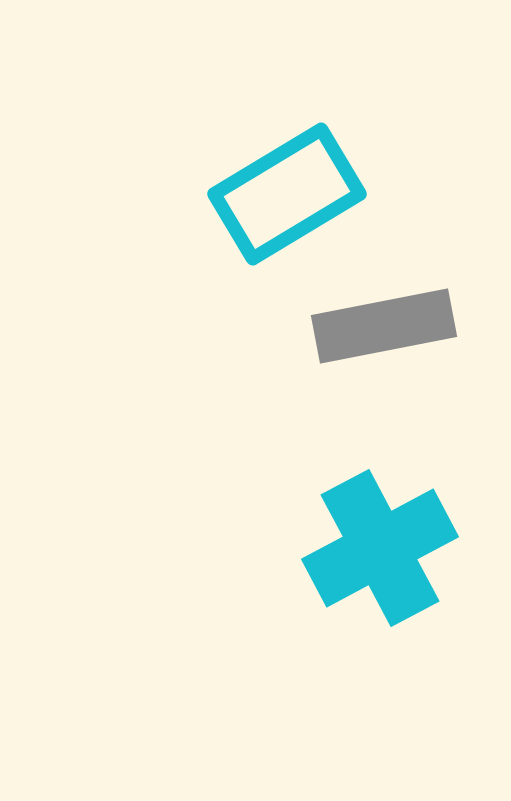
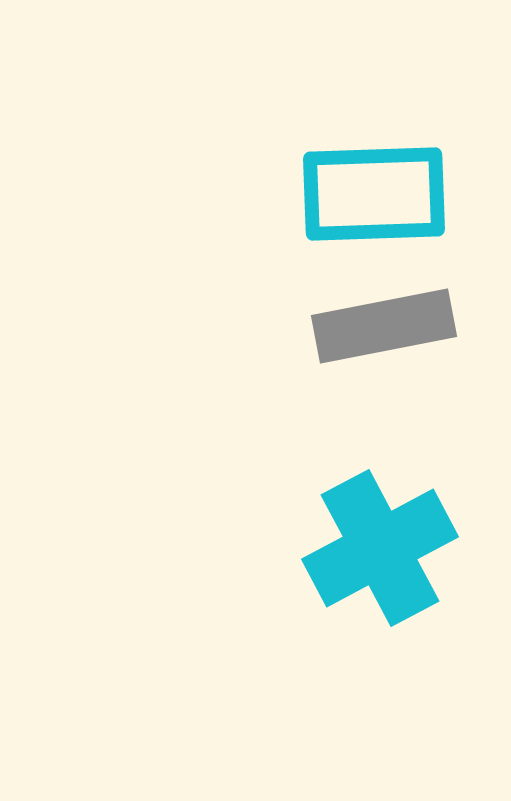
cyan rectangle: moved 87 px right; rotated 29 degrees clockwise
